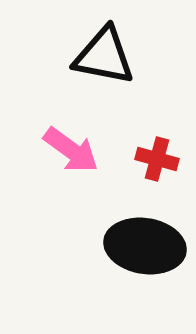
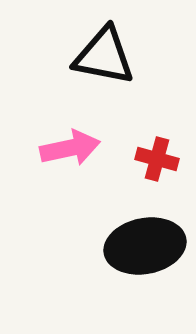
pink arrow: moved 1 px left, 2 px up; rotated 48 degrees counterclockwise
black ellipse: rotated 20 degrees counterclockwise
